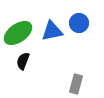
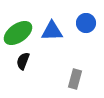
blue circle: moved 7 px right
blue triangle: rotated 10 degrees clockwise
gray rectangle: moved 1 px left, 5 px up
